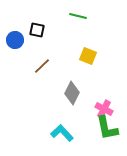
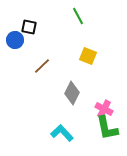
green line: rotated 48 degrees clockwise
black square: moved 8 px left, 3 px up
